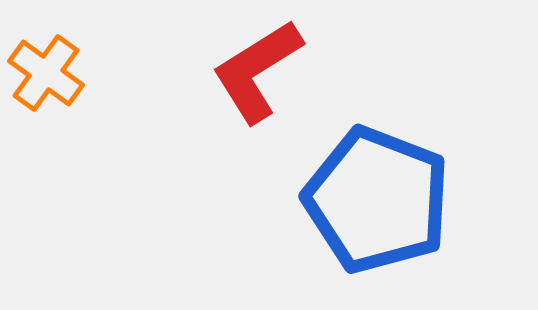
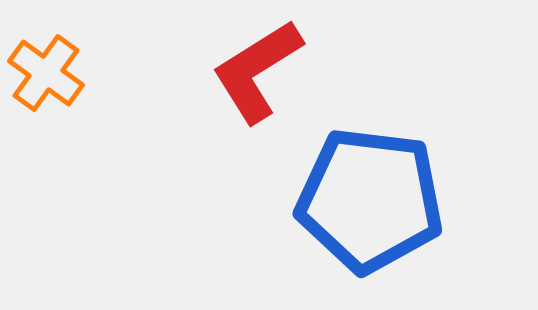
blue pentagon: moved 7 px left; rotated 14 degrees counterclockwise
